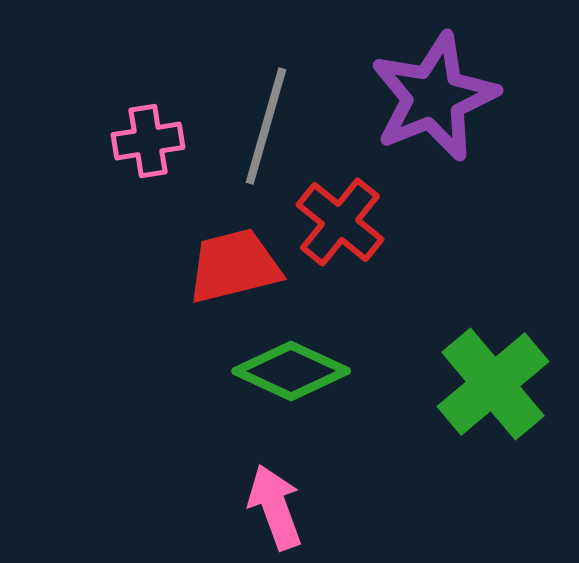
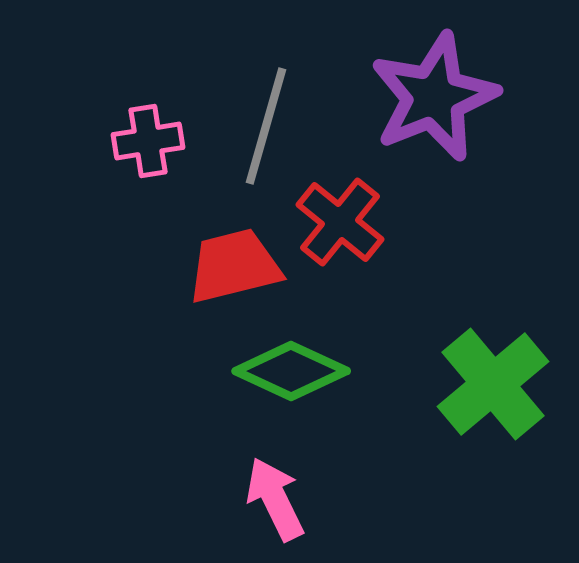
pink arrow: moved 8 px up; rotated 6 degrees counterclockwise
